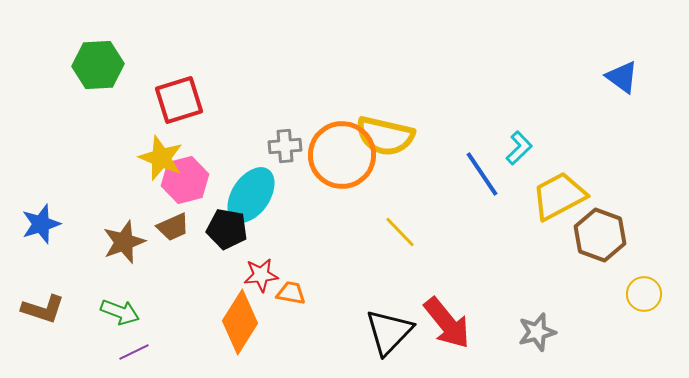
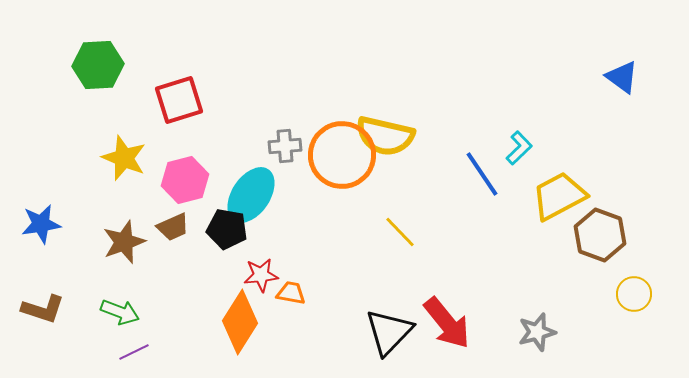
yellow star: moved 37 px left
blue star: rotated 9 degrees clockwise
yellow circle: moved 10 px left
